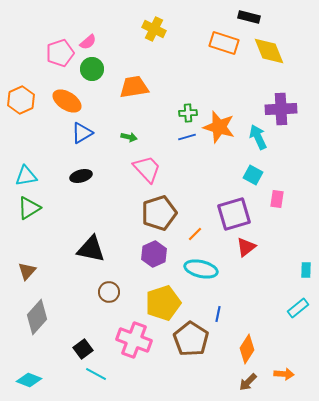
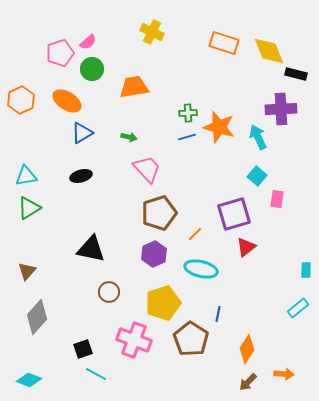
black rectangle at (249, 17): moved 47 px right, 57 px down
yellow cross at (154, 29): moved 2 px left, 3 px down
cyan square at (253, 175): moved 4 px right, 1 px down; rotated 12 degrees clockwise
black square at (83, 349): rotated 18 degrees clockwise
